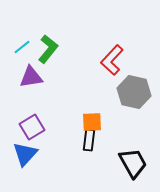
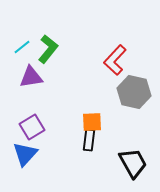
red L-shape: moved 3 px right
